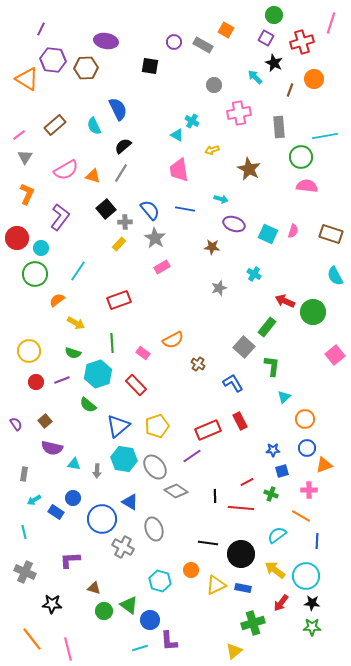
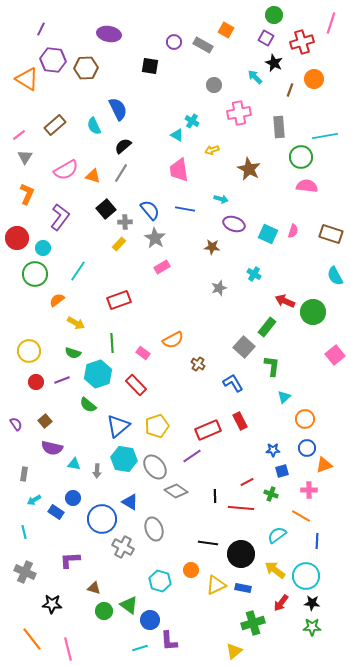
purple ellipse at (106, 41): moved 3 px right, 7 px up
cyan circle at (41, 248): moved 2 px right
